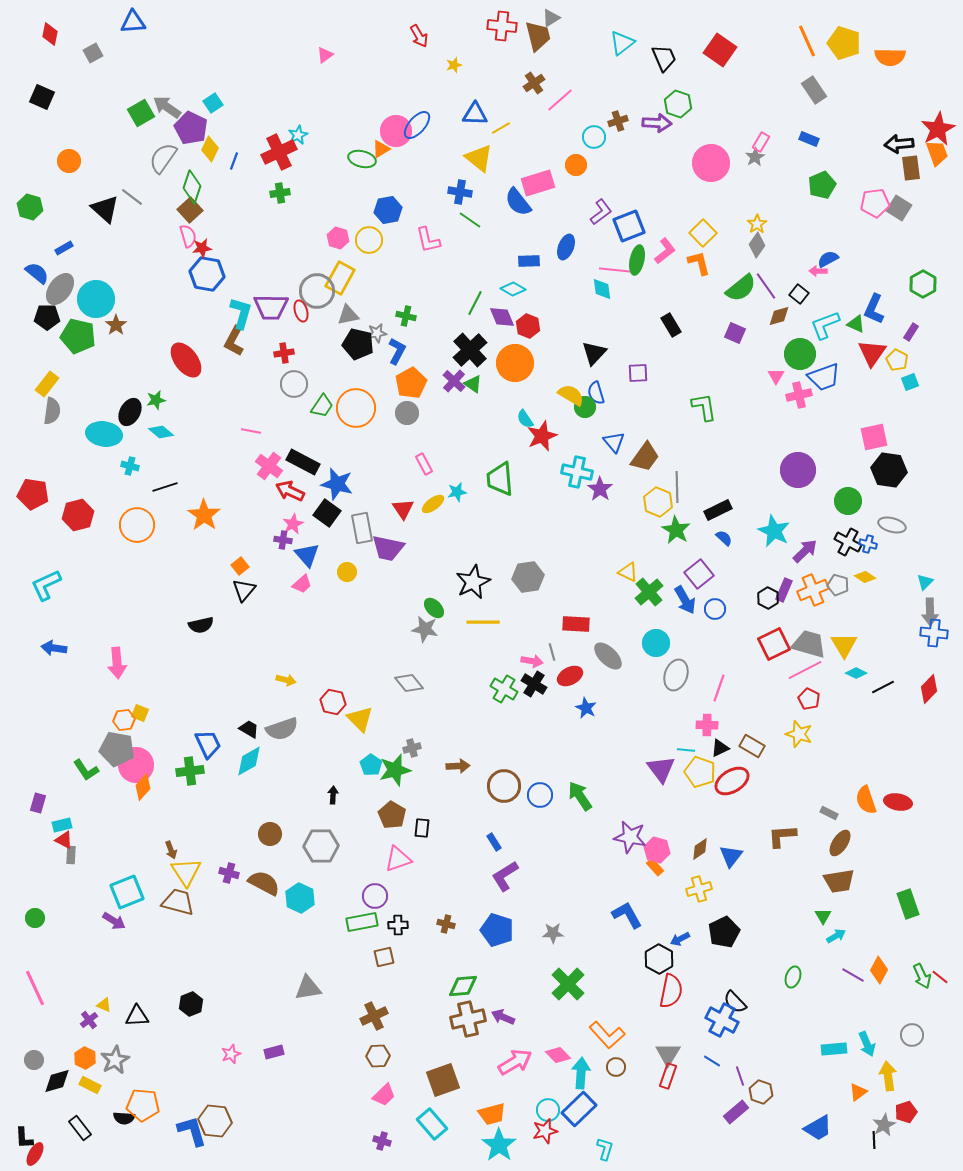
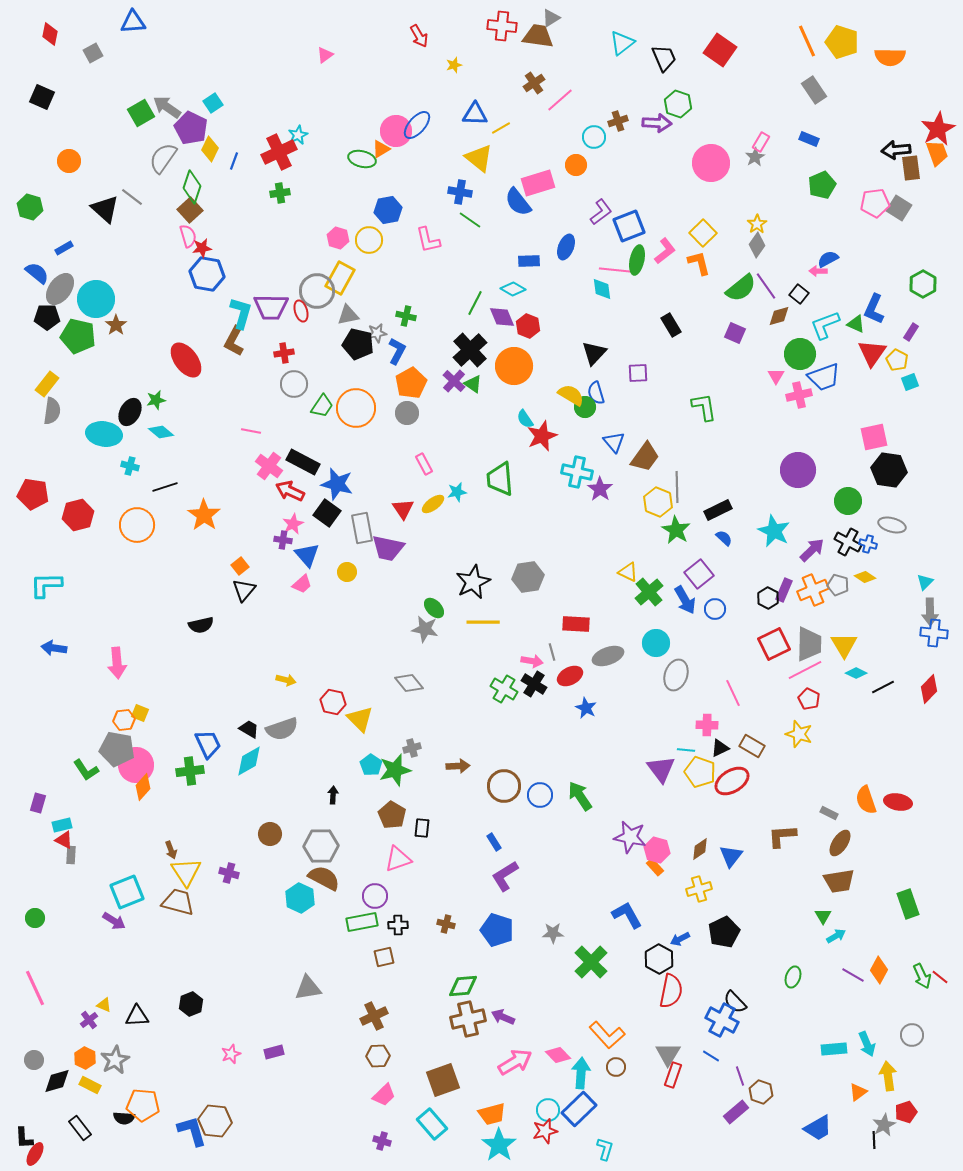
brown trapezoid at (538, 36): rotated 68 degrees counterclockwise
yellow pentagon at (844, 43): moved 2 px left, 1 px up
black arrow at (899, 144): moved 3 px left, 6 px down
orange circle at (515, 363): moved 1 px left, 3 px down
purple arrow at (805, 551): moved 7 px right, 1 px up
cyan L-shape at (46, 585): rotated 24 degrees clockwise
gray trapezoid at (809, 644): rotated 75 degrees clockwise
gray ellipse at (608, 656): rotated 64 degrees counterclockwise
pink line at (719, 688): moved 14 px right, 5 px down; rotated 44 degrees counterclockwise
brown semicircle at (264, 883): moved 60 px right, 5 px up
green cross at (568, 984): moved 23 px right, 22 px up
blue line at (712, 1061): moved 1 px left, 5 px up
red rectangle at (668, 1076): moved 5 px right, 1 px up
